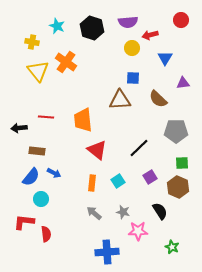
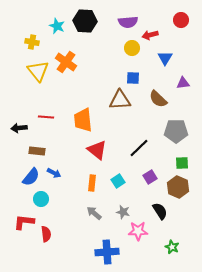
black hexagon: moved 7 px left, 7 px up; rotated 15 degrees counterclockwise
